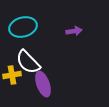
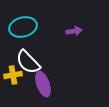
yellow cross: moved 1 px right
